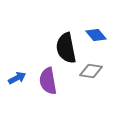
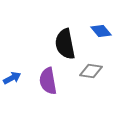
blue diamond: moved 5 px right, 4 px up
black semicircle: moved 1 px left, 4 px up
blue arrow: moved 5 px left
